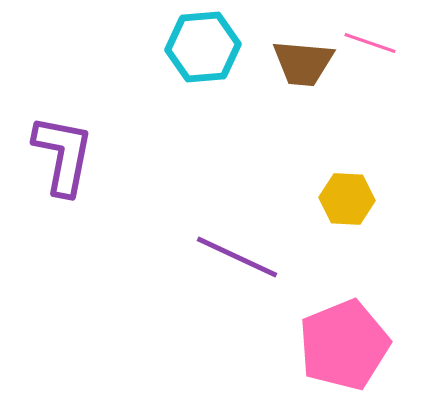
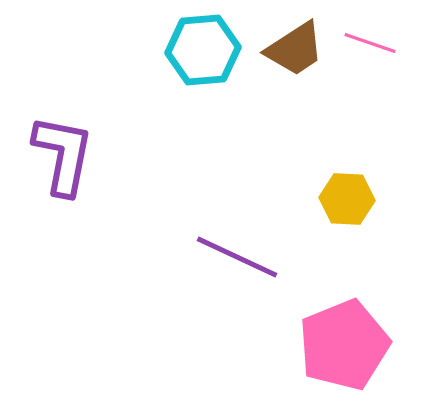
cyan hexagon: moved 3 px down
brown trapezoid: moved 8 px left, 14 px up; rotated 38 degrees counterclockwise
